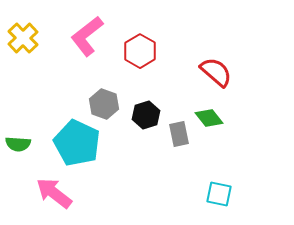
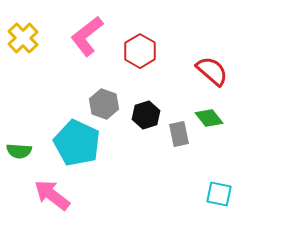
red semicircle: moved 4 px left, 1 px up
green semicircle: moved 1 px right, 7 px down
pink arrow: moved 2 px left, 2 px down
